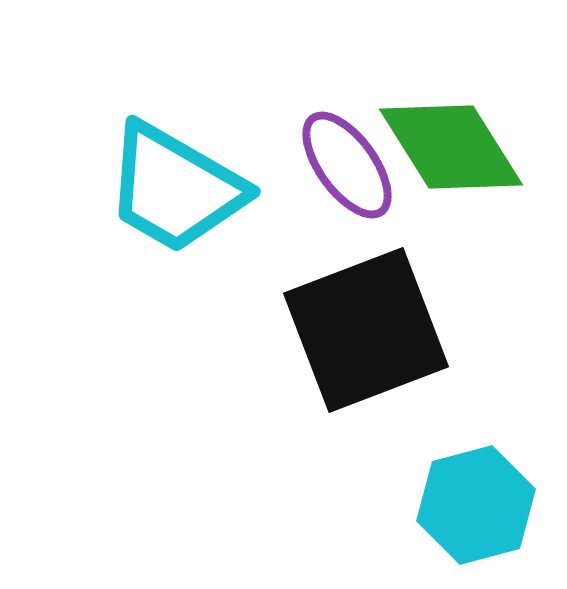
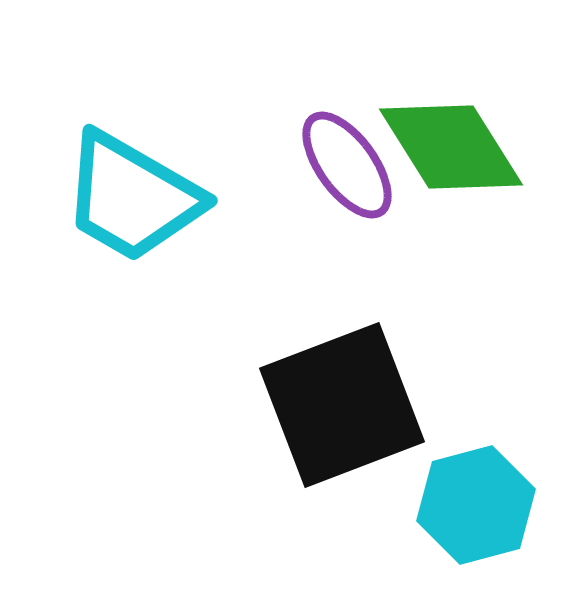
cyan trapezoid: moved 43 px left, 9 px down
black square: moved 24 px left, 75 px down
